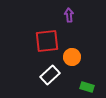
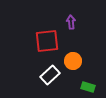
purple arrow: moved 2 px right, 7 px down
orange circle: moved 1 px right, 4 px down
green rectangle: moved 1 px right
